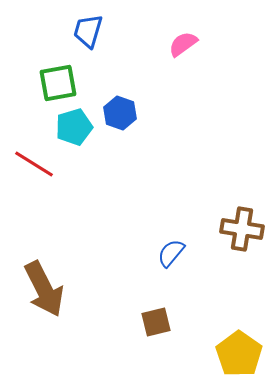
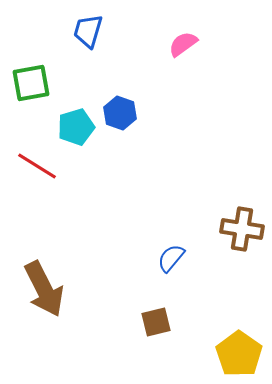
green square: moved 27 px left
cyan pentagon: moved 2 px right
red line: moved 3 px right, 2 px down
blue semicircle: moved 5 px down
